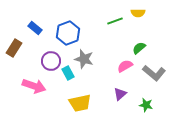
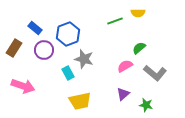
blue hexagon: moved 1 px down
purple circle: moved 7 px left, 11 px up
gray L-shape: moved 1 px right
pink arrow: moved 11 px left
purple triangle: moved 3 px right
yellow trapezoid: moved 2 px up
